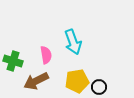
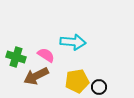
cyan arrow: rotated 65 degrees counterclockwise
pink semicircle: rotated 48 degrees counterclockwise
green cross: moved 3 px right, 4 px up
brown arrow: moved 5 px up
